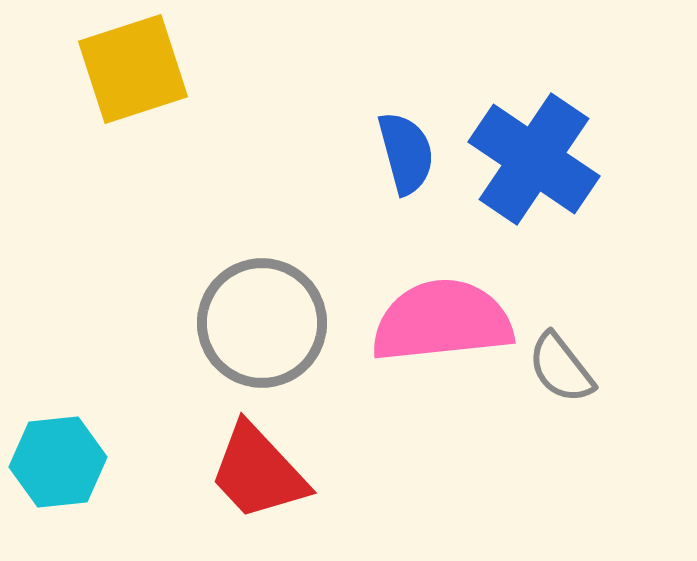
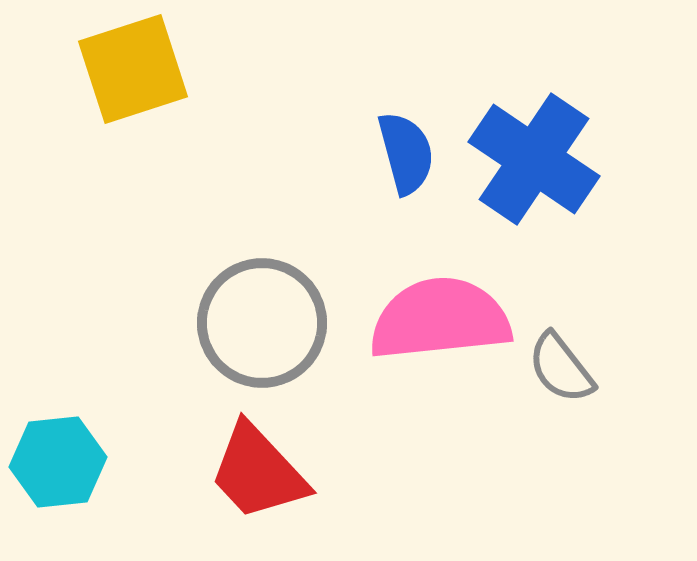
pink semicircle: moved 2 px left, 2 px up
